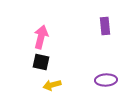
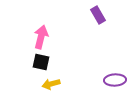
purple rectangle: moved 7 px left, 11 px up; rotated 24 degrees counterclockwise
purple ellipse: moved 9 px right
yellow arrow: moved 1 px left, 1 px up
